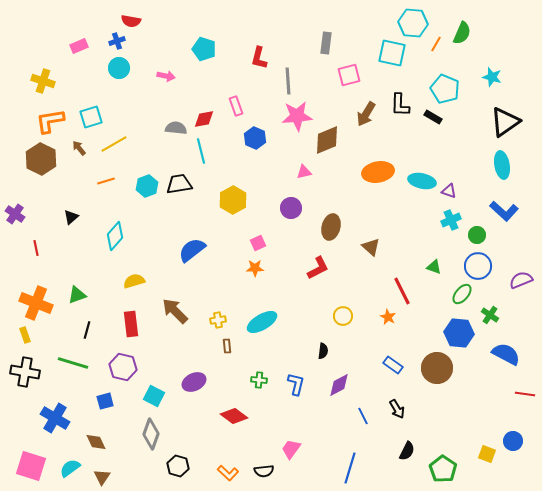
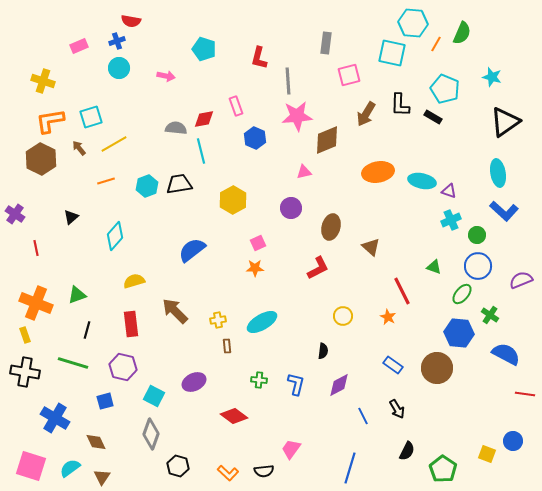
cyan ellipse at (502, 165): moved 4 px left, 8 px down
